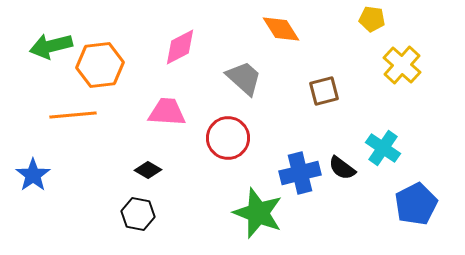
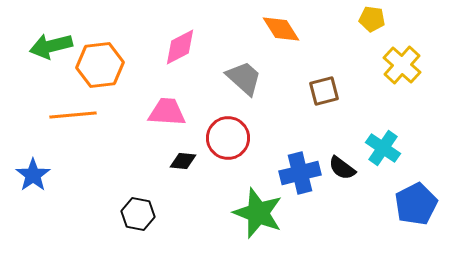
black diamond: moved 35 px right, 9 px up; rotated 24 degrees counterclockwise
